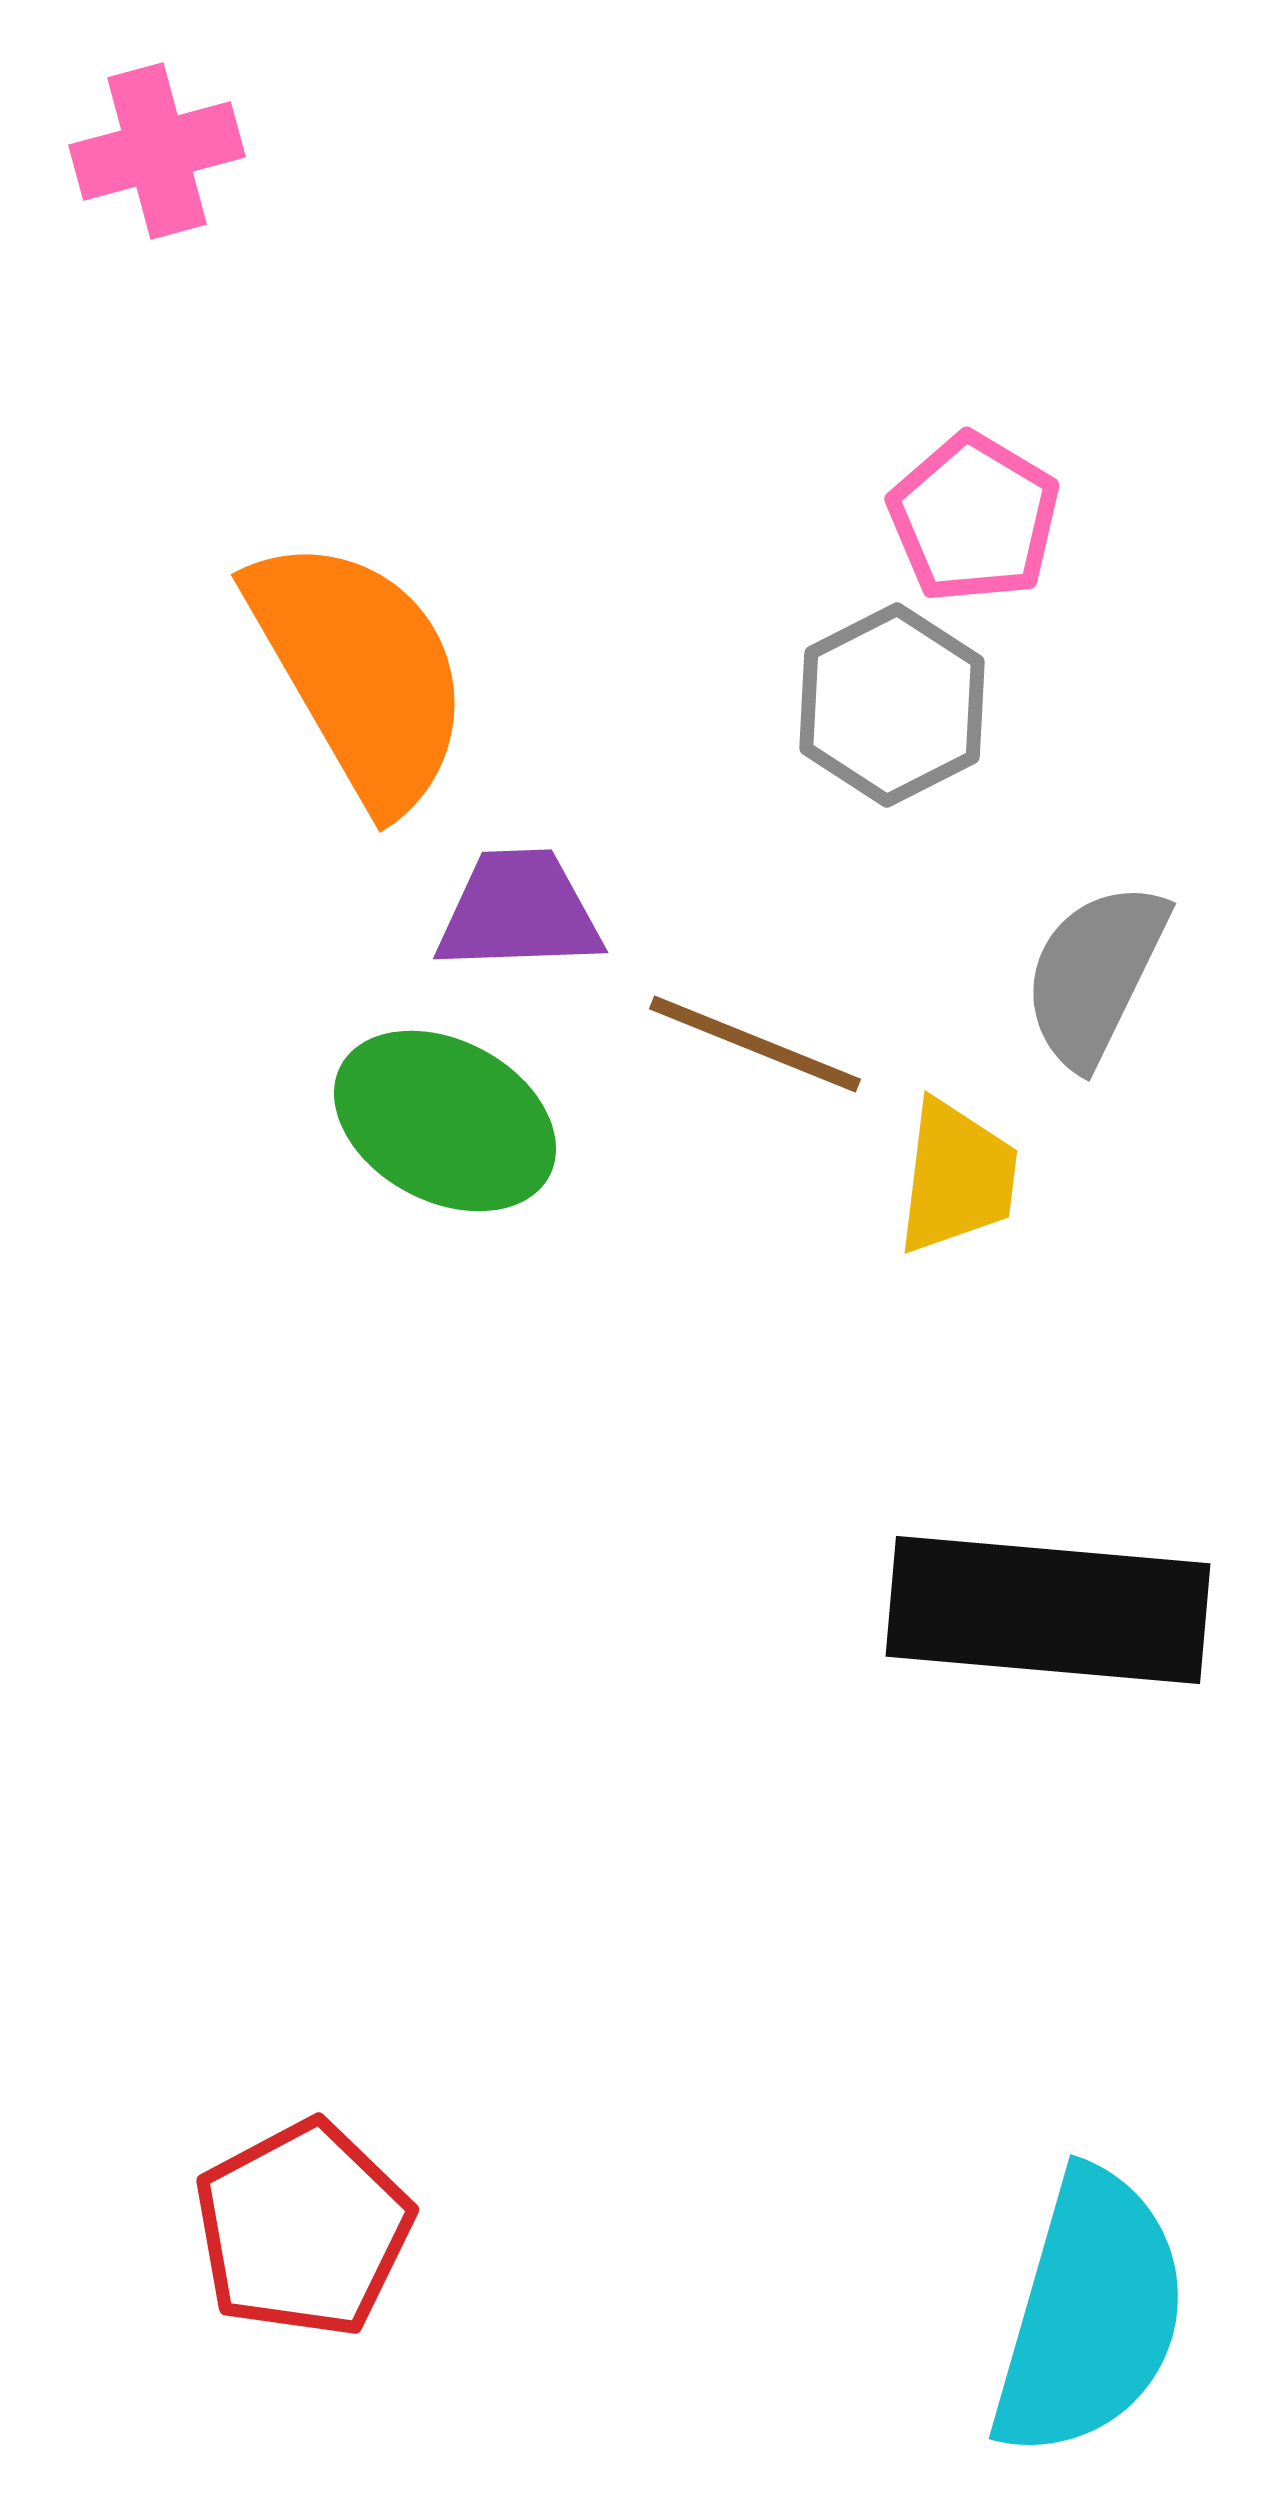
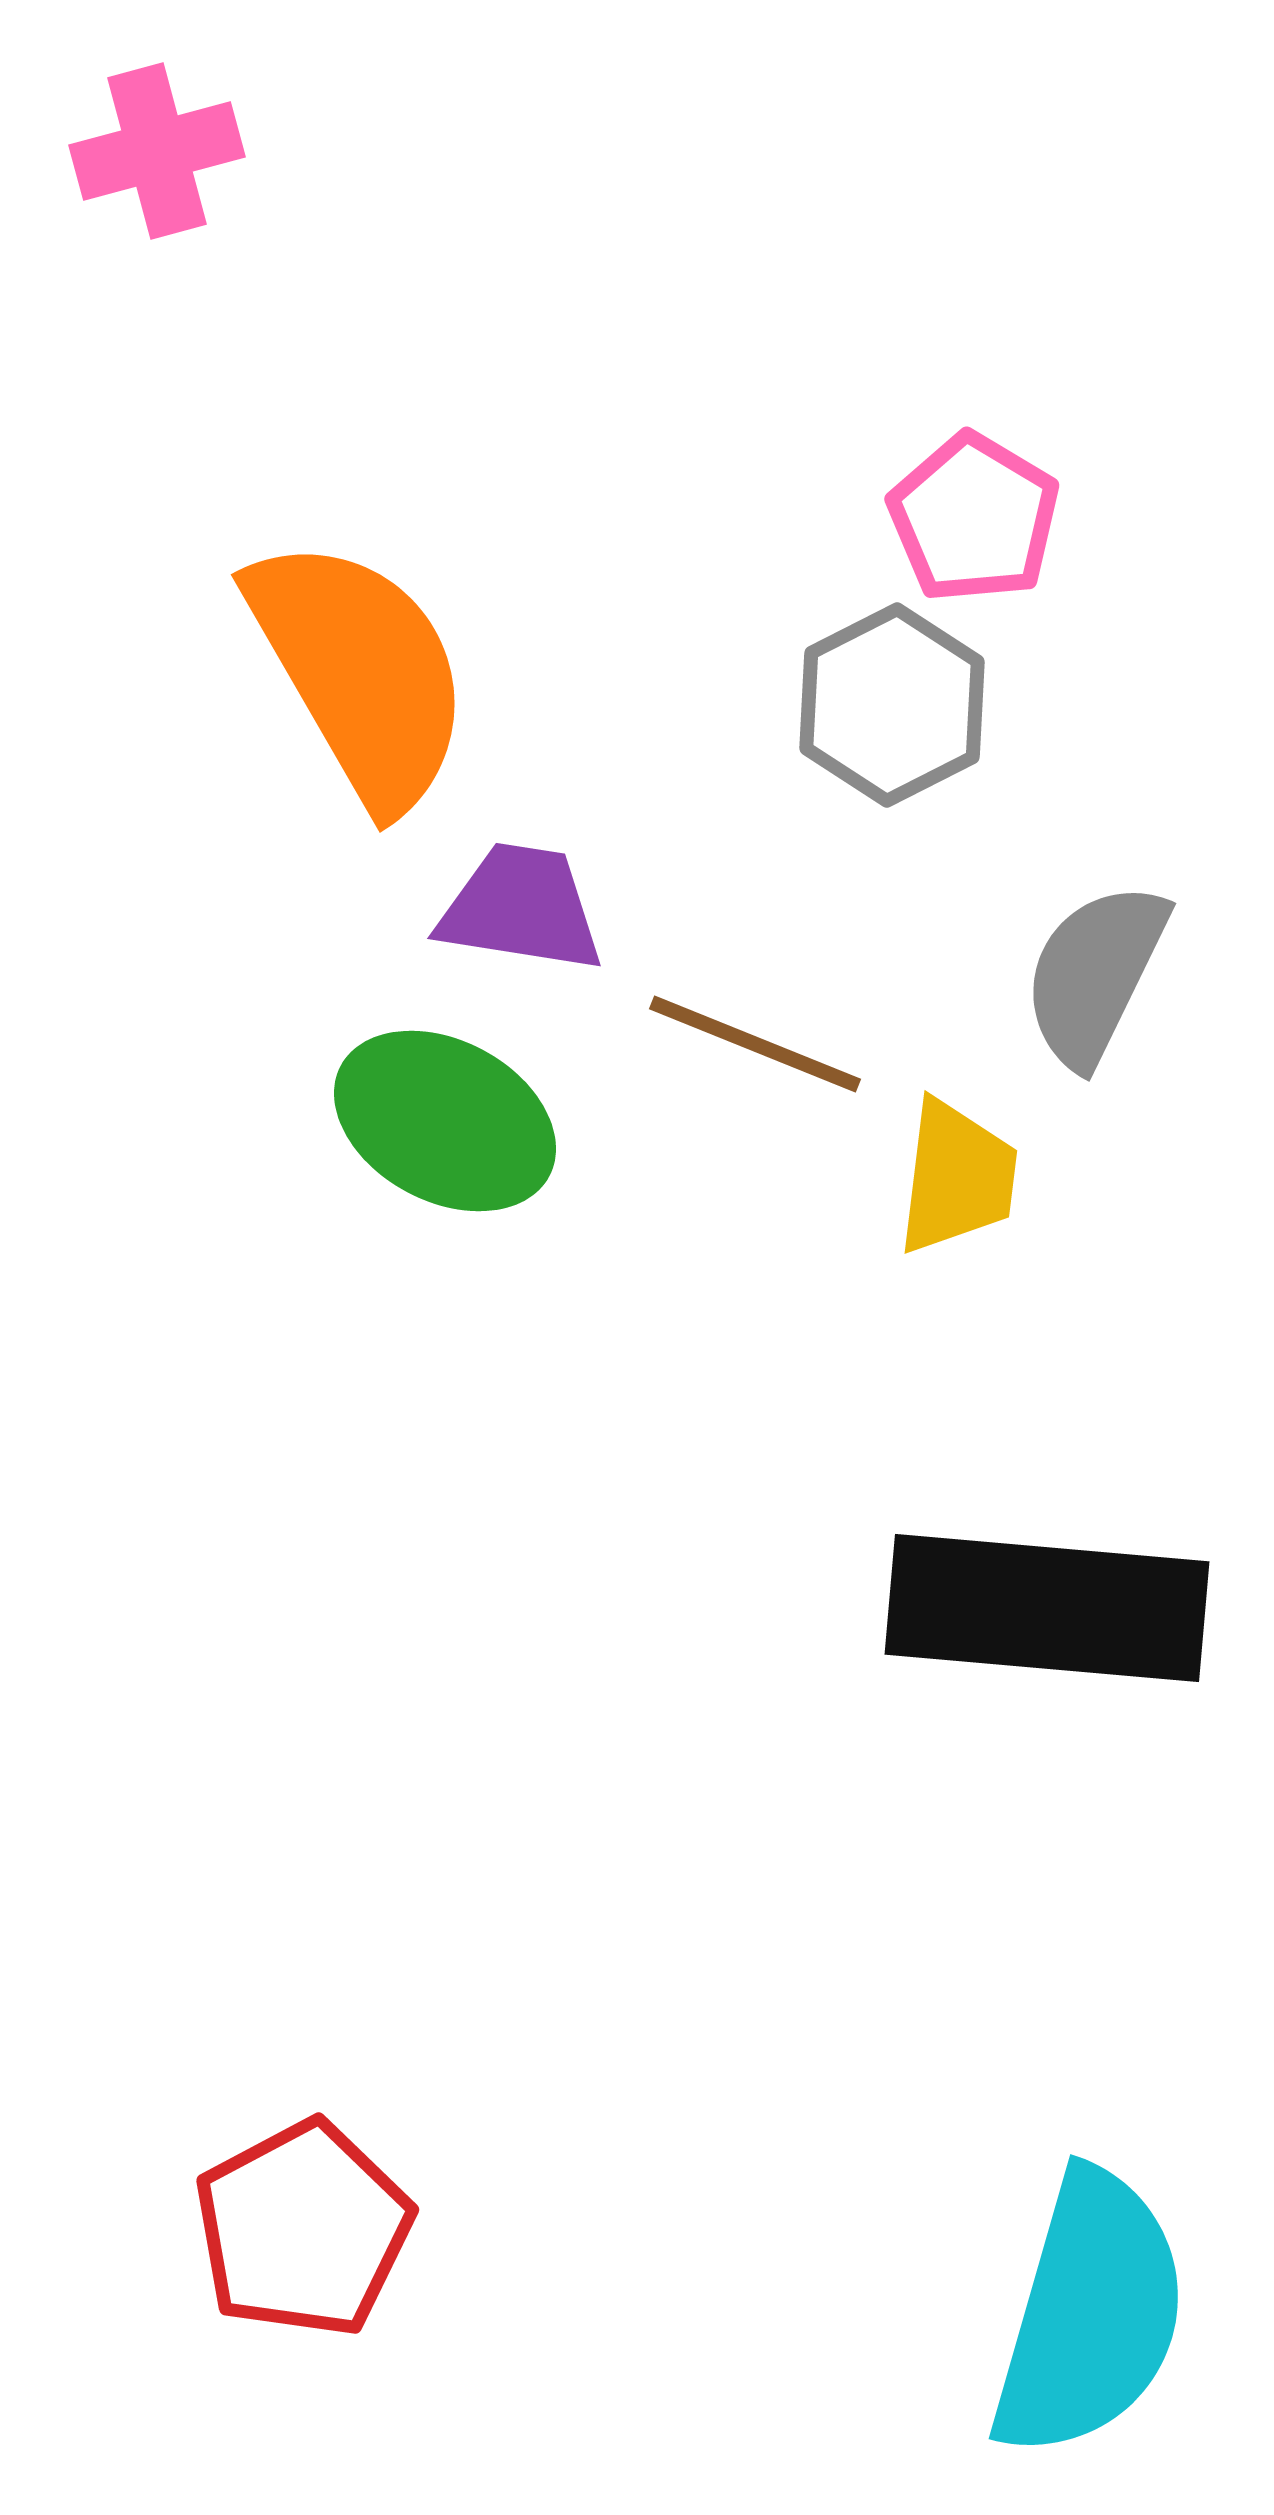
purple trapezoid: moved 2 px right, 3 px up; rotated 11 degrees clockwise
black rectangle: moved 1 px left, 2 px up
